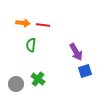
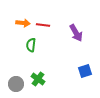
purple arrow: moved 19 px up
